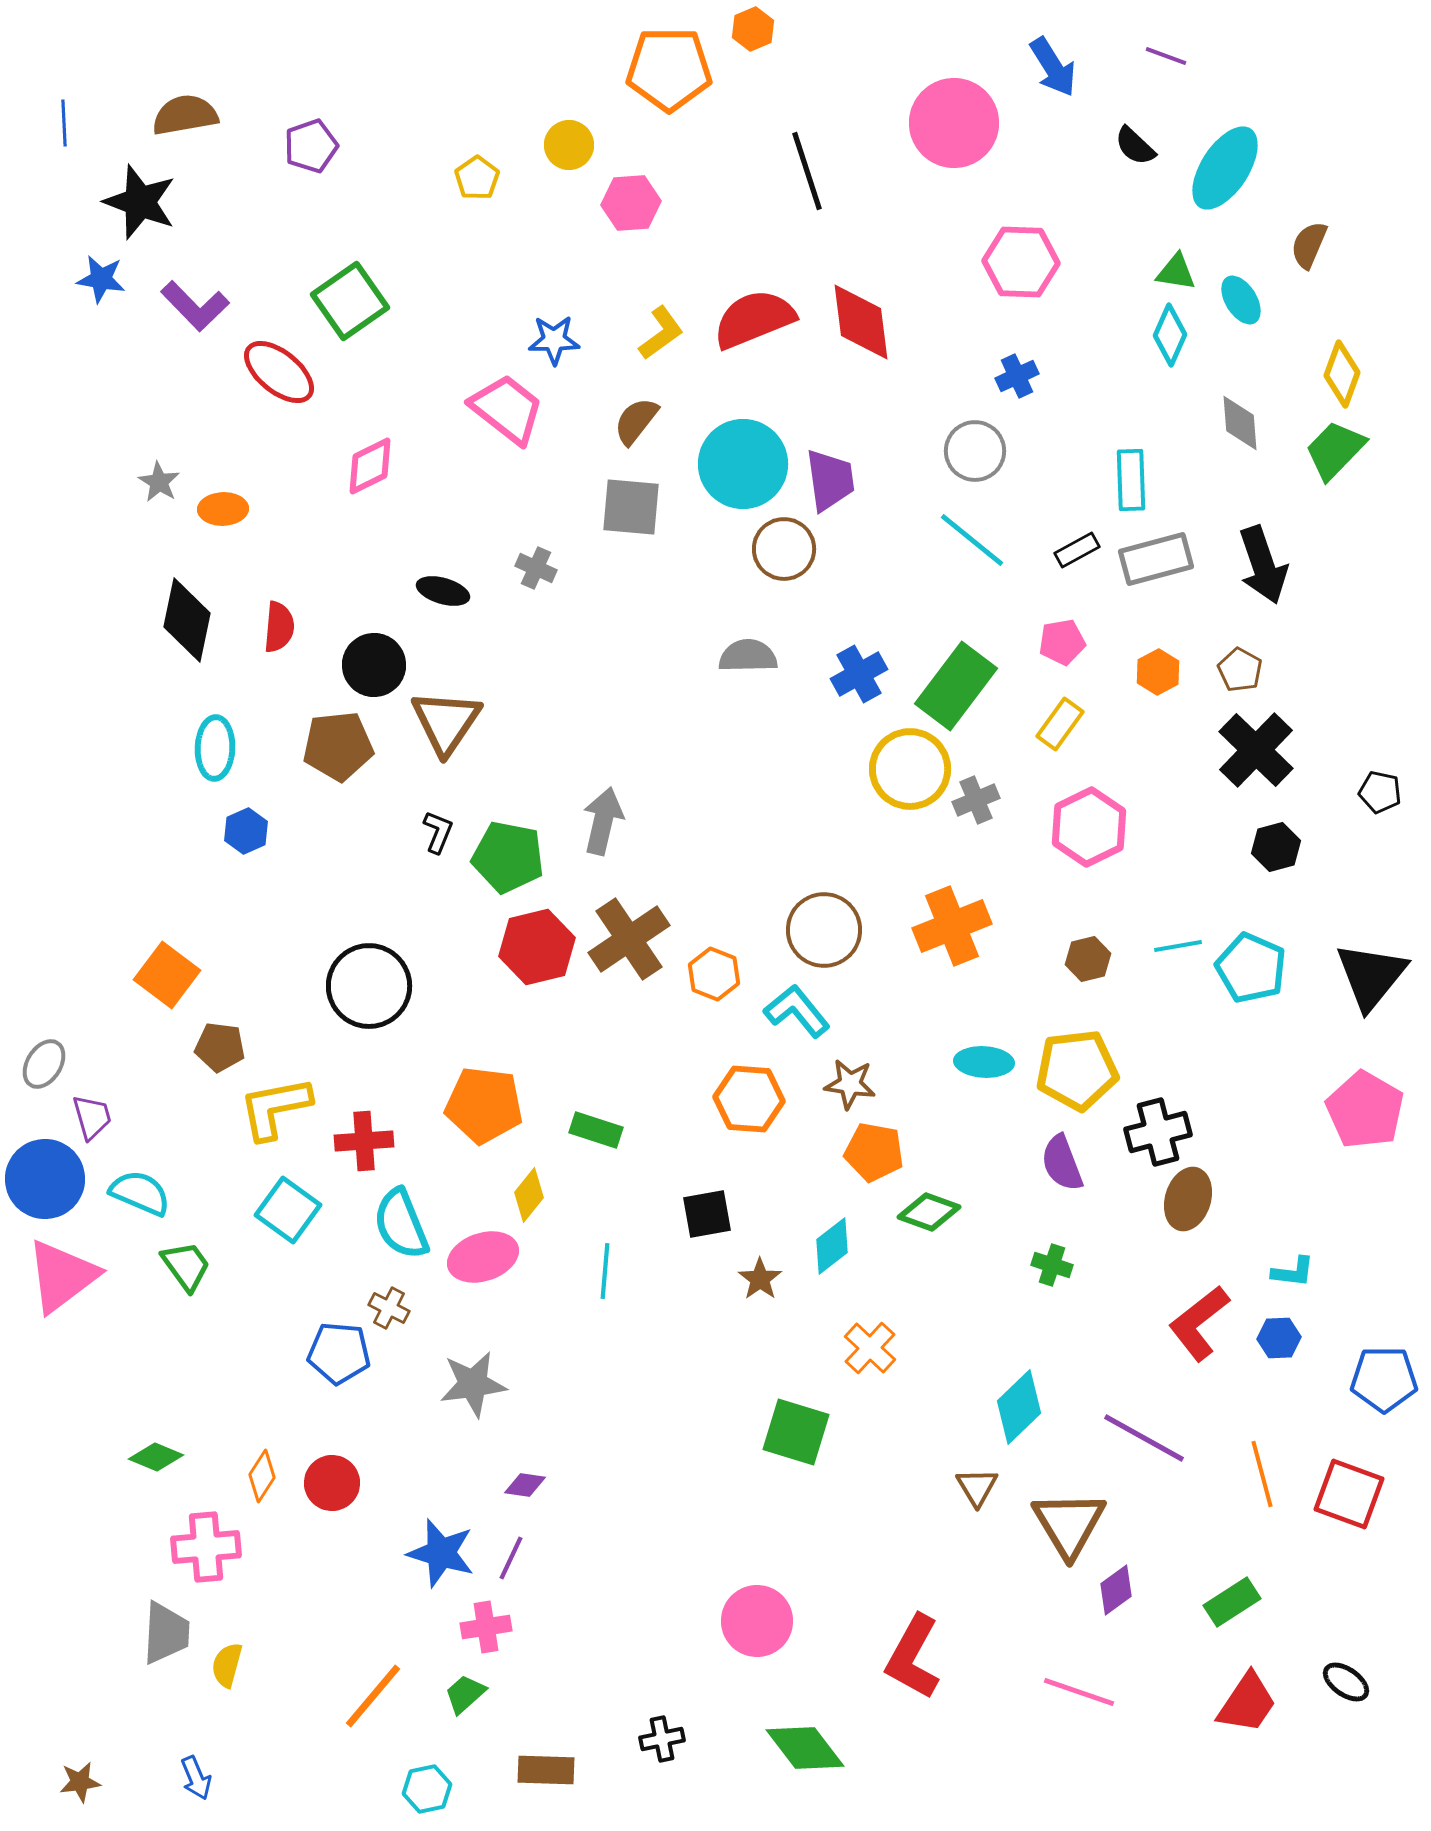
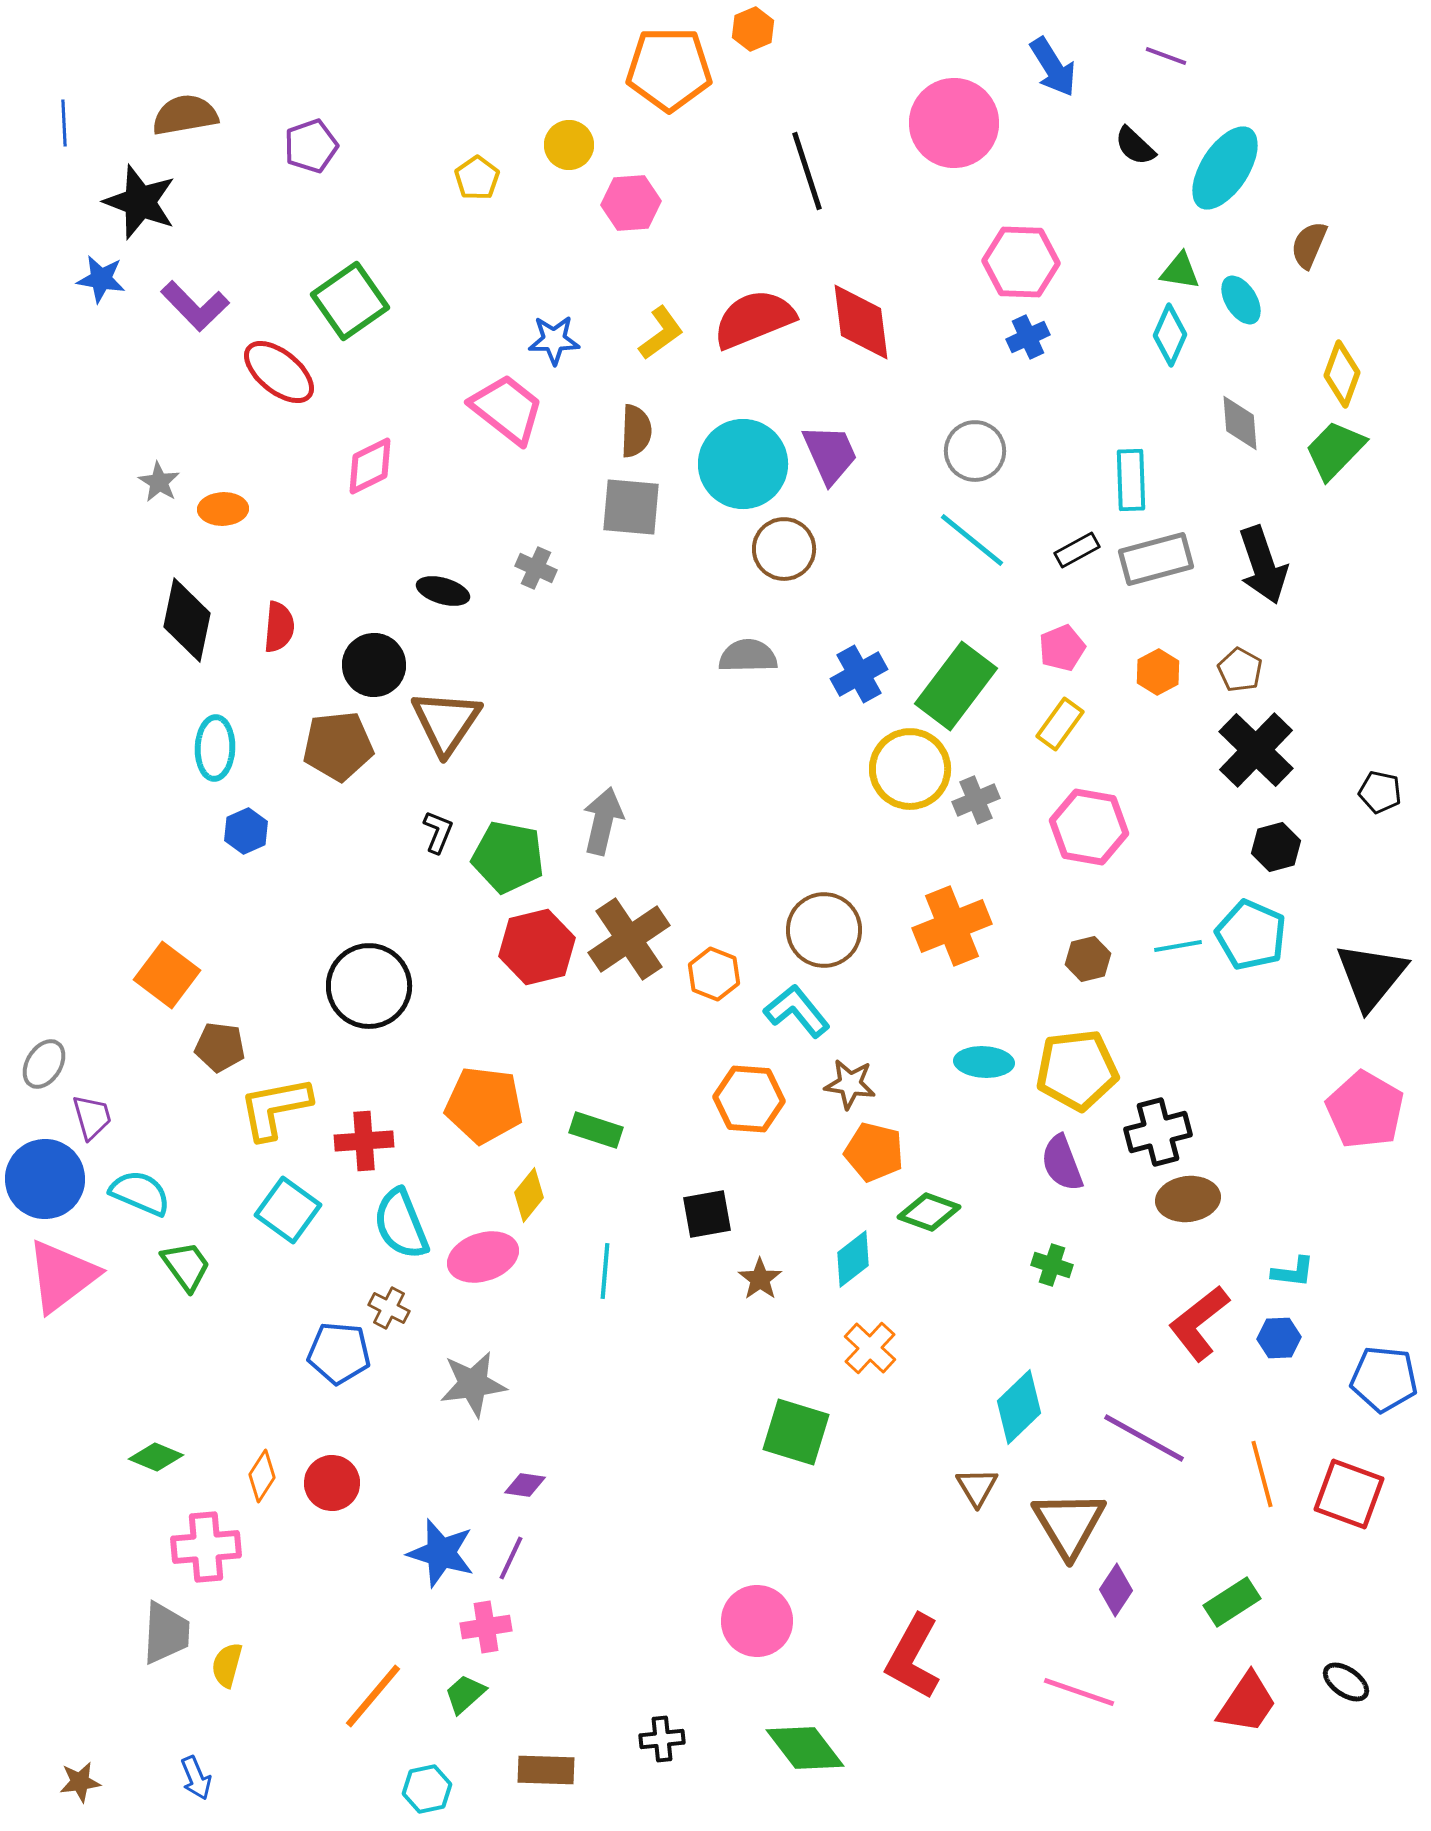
green triangle at (1176, 272): moved 4 px right, 1 px up
blue cross at (1017, 376): moved 11 px right, 39 px up
brown semicircle at (636, 421): moved 10 px down; rotated 144 degrees clockwise
purple trapezoid at (830, 480): moved 26 px up; rotated 16 degrees counterclockwise
pink pentagon at (1062, 642): moved 6 px down; rotated 12 degrees counterclockwise
pink hexagon at (1089, 827): rotated 24 degrees counterclockwise
cyan pentagon at (1251, 968): moved 33 px up
orange pentagon at (874, 1152): rotated 4 degrees clockwise
brown ellipse at (1188, 1199): rotated 66 degrees clockwise
cyan diamond at (832, 1246): moved 21 px right, 13 px down
blue pentagon at (1384, 1379): rotated 6 degrees clockwise
purple diamond at (1116, 1590): rotated 21 degrees counterclockwise
black cross at (662, 1739): rotated 6 degrees clockwise
